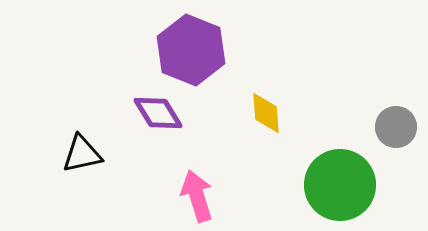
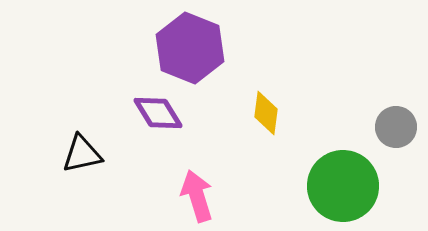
purple hexagon: moved 1 px left, 2 px up
yellow diamond: rotated 12 degrees clockwise
green circle: moved 3 px right, 1 px down
